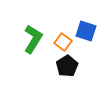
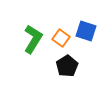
orange square: moved 2 px left, 4 px up
